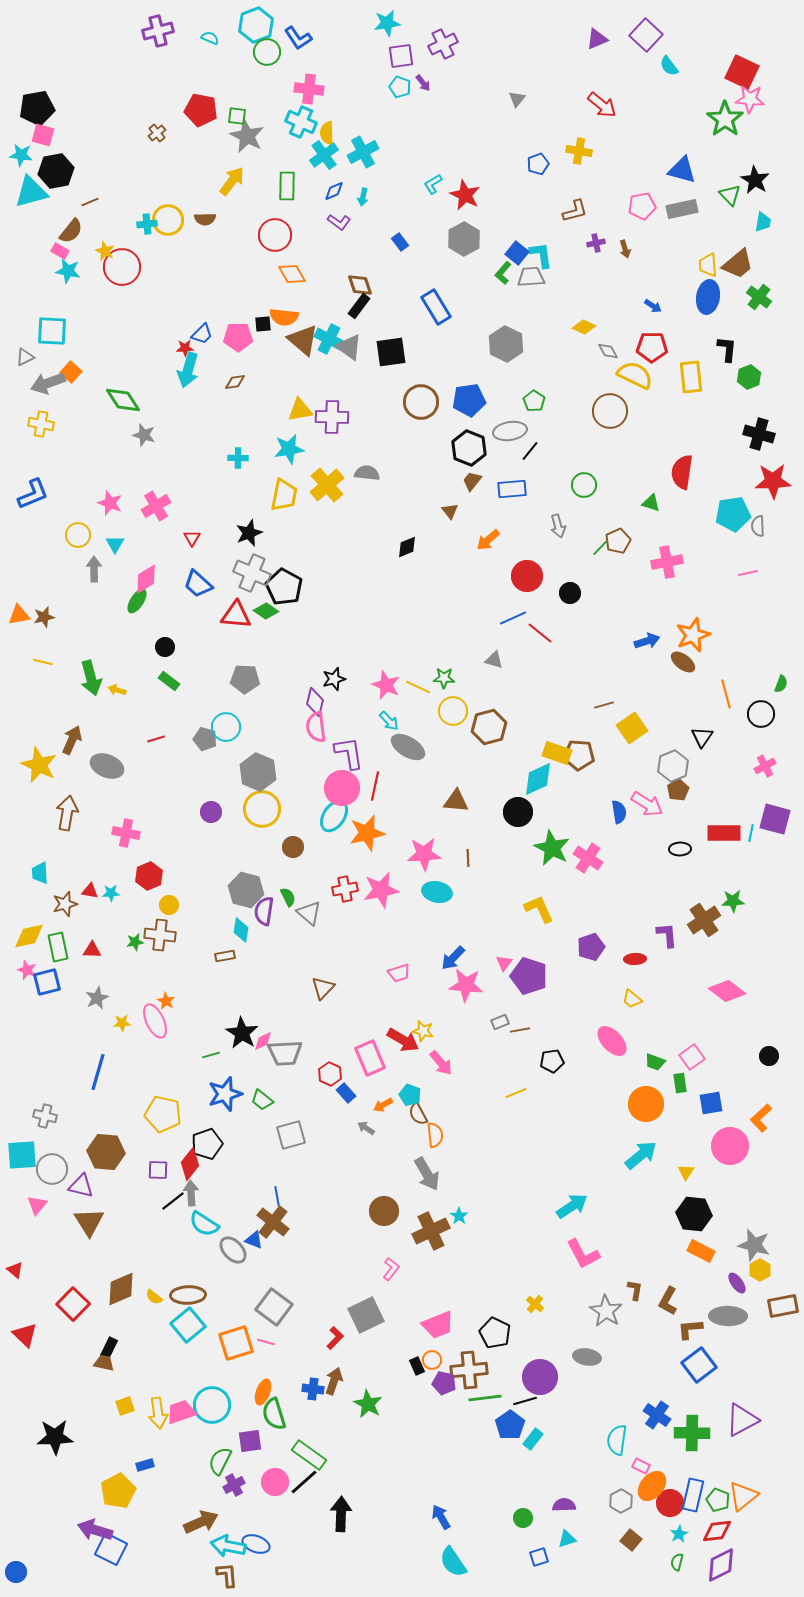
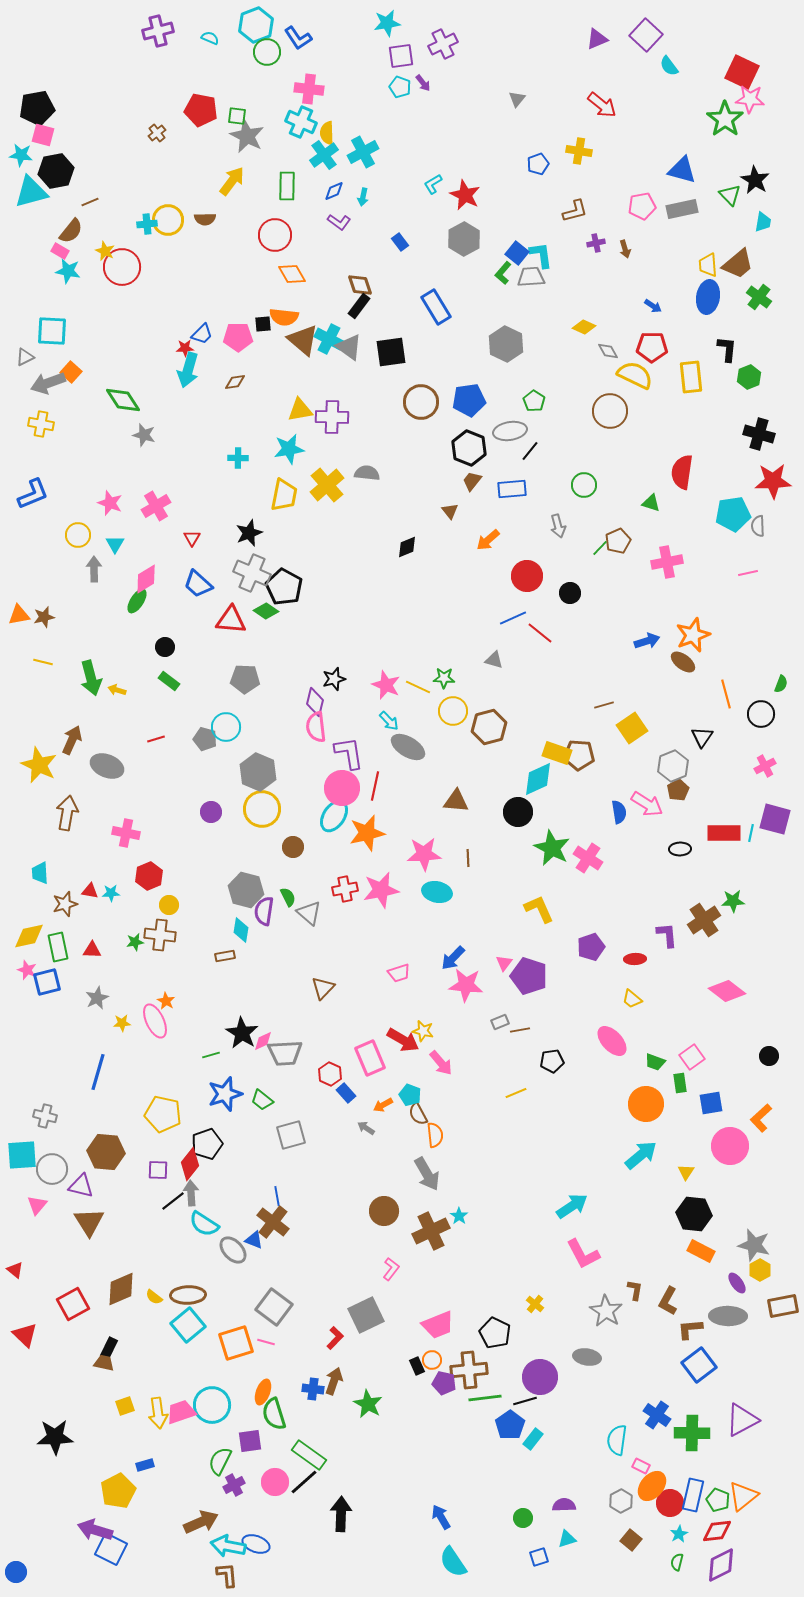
red triangle at (236, 615): moved 5 px left, 5 px down
red square at (73, 1304): rotated 16 degrees clockwise
